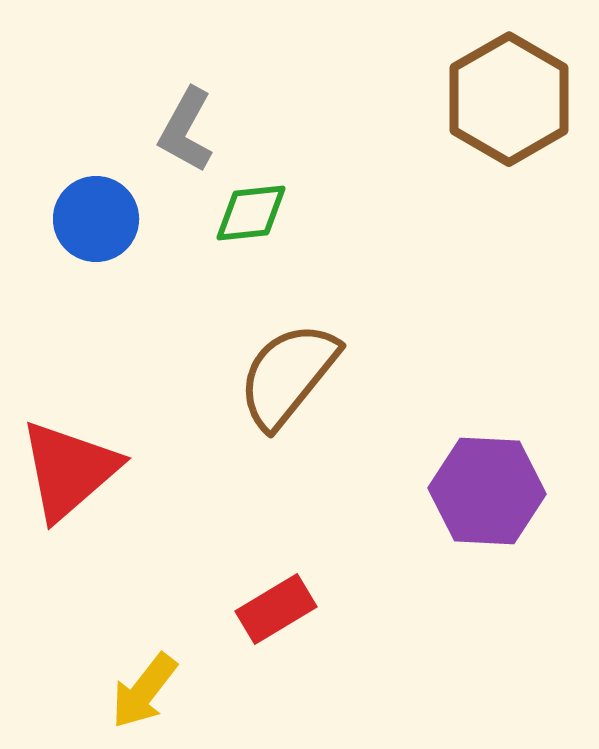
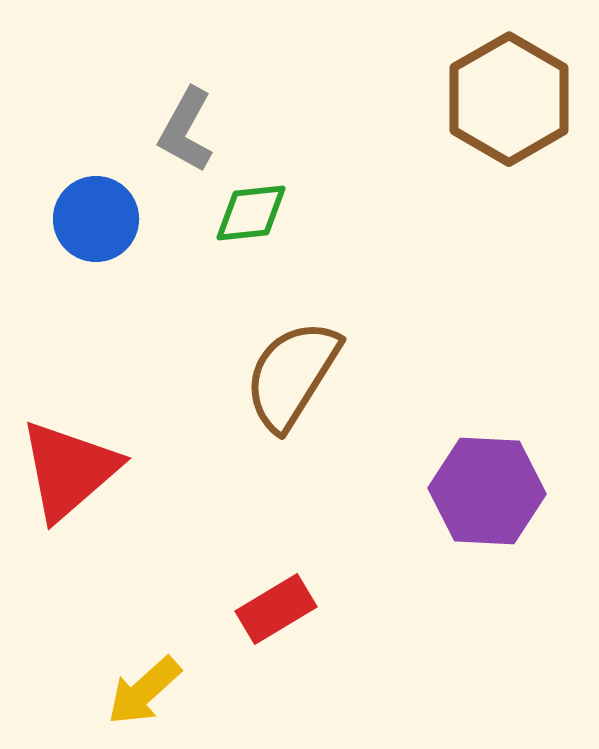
brown semicircle: moved 4 px right; rotated 7 degrees counterclockwise
yellow arrow: rotated 10 degrees clockwise
